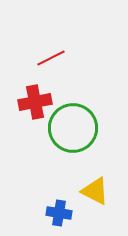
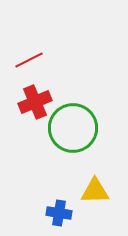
red line: moved 22 px left, 2 px down
red cross: rotated 12 degrees counterclockwise
yellow triangle: rotated 28 degrees counterclockwise
